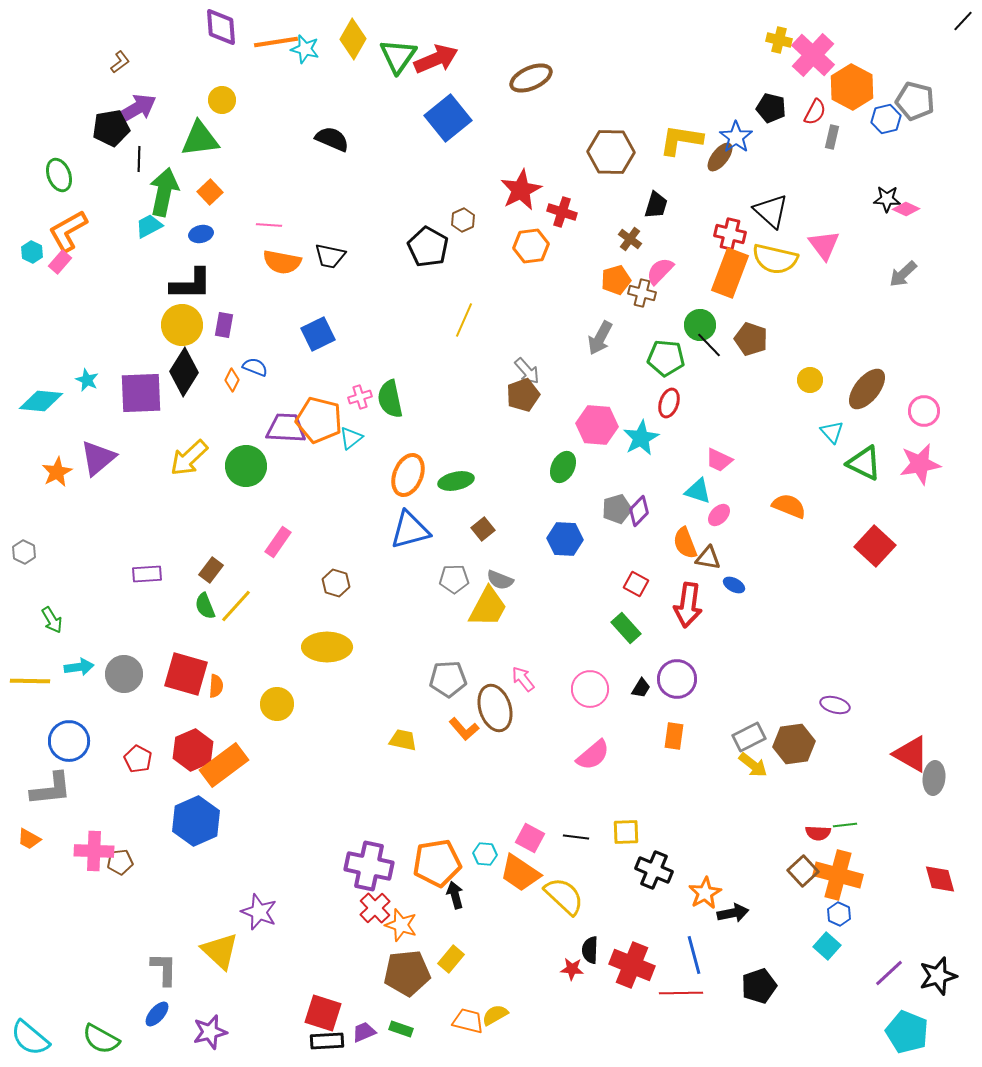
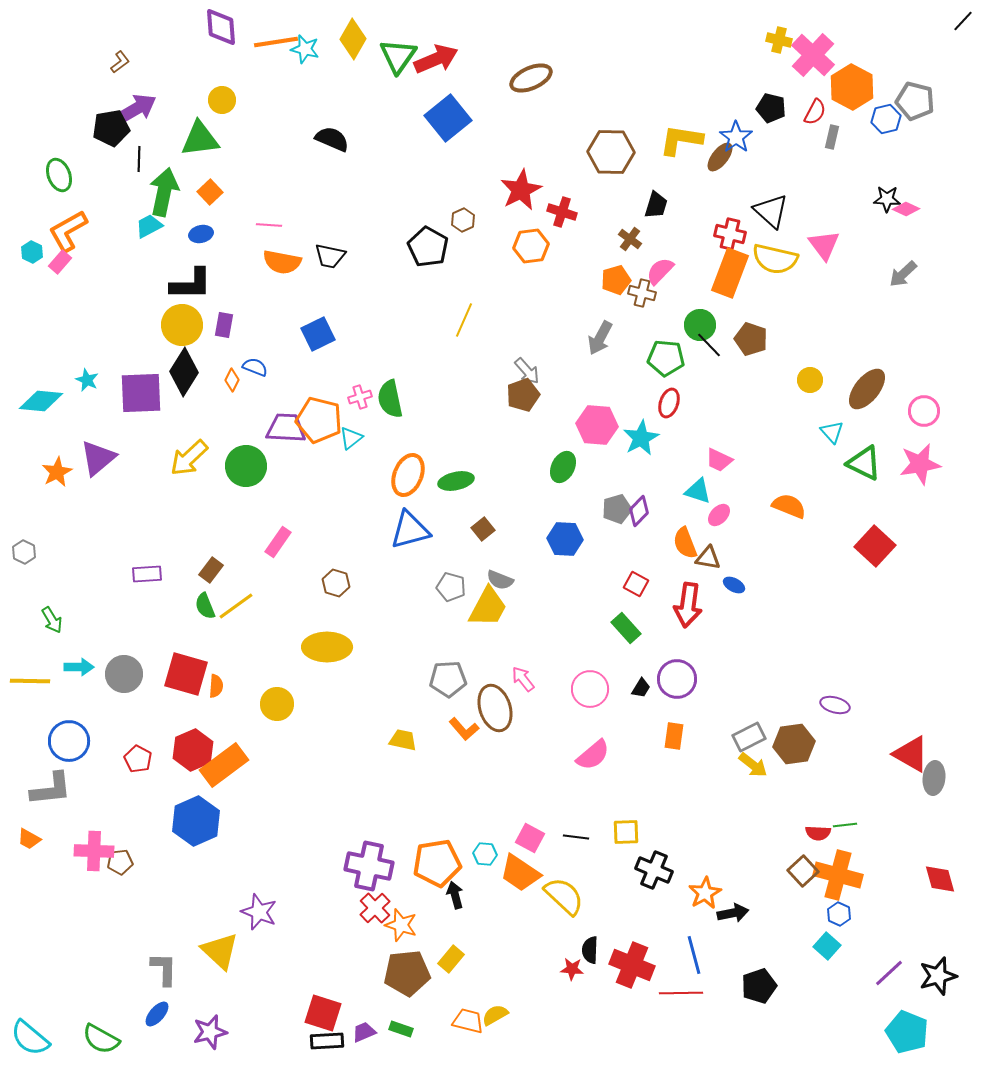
gray pentagon at (454, 579): moved 3 px left, 8 px down; rotated 16 degrees clockwise
yellow line at (236, 606): rotated 12 degrees clockwise
cyan arrow at (79, 667): rotated 8 degrees clockwise
